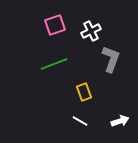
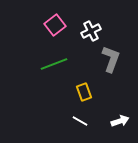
pink square: rotated 20 degrees counterclockwise
